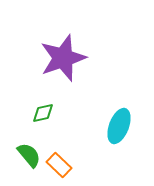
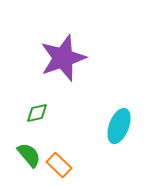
green diamond: moved 6 px left
